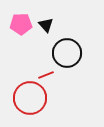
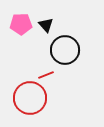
black circle: moved 2 px left, 3 px up
